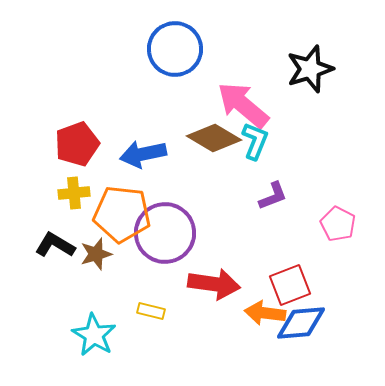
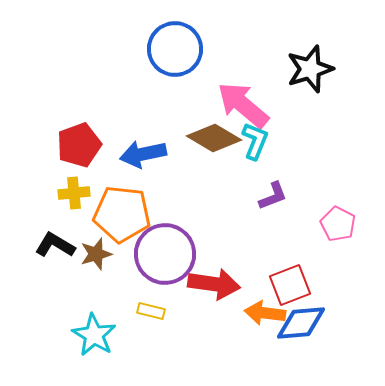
red pentagon: moved 2 px right, 1 px down
purple circle: moved 21 px down
